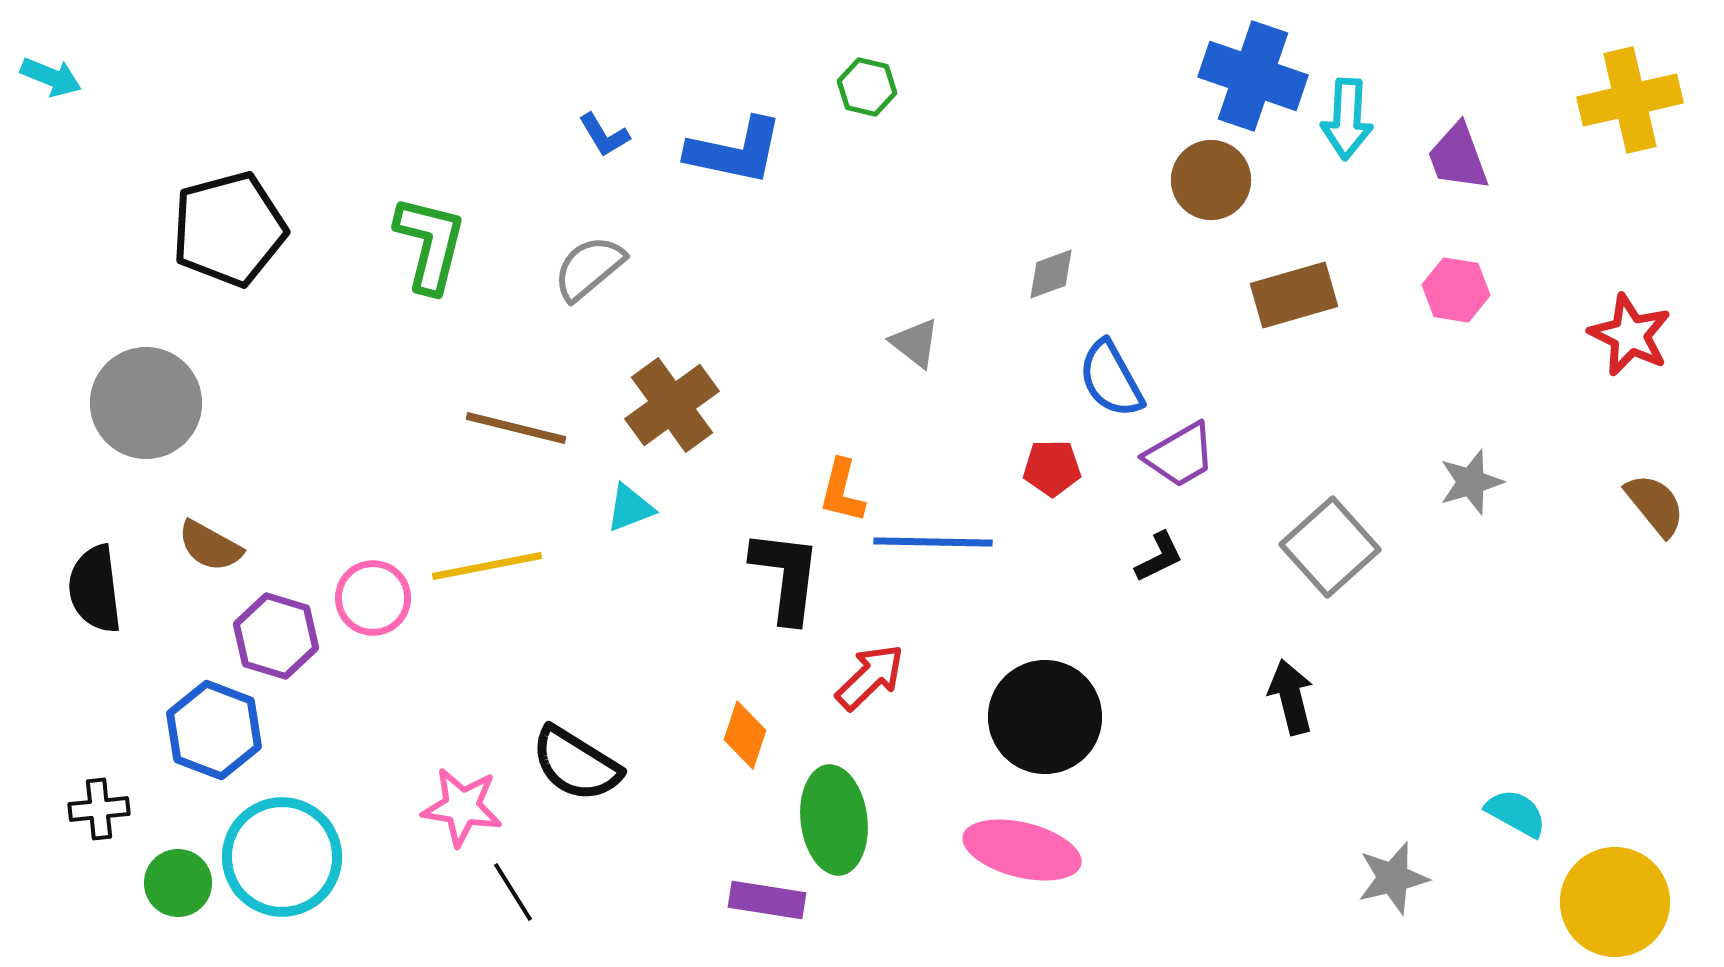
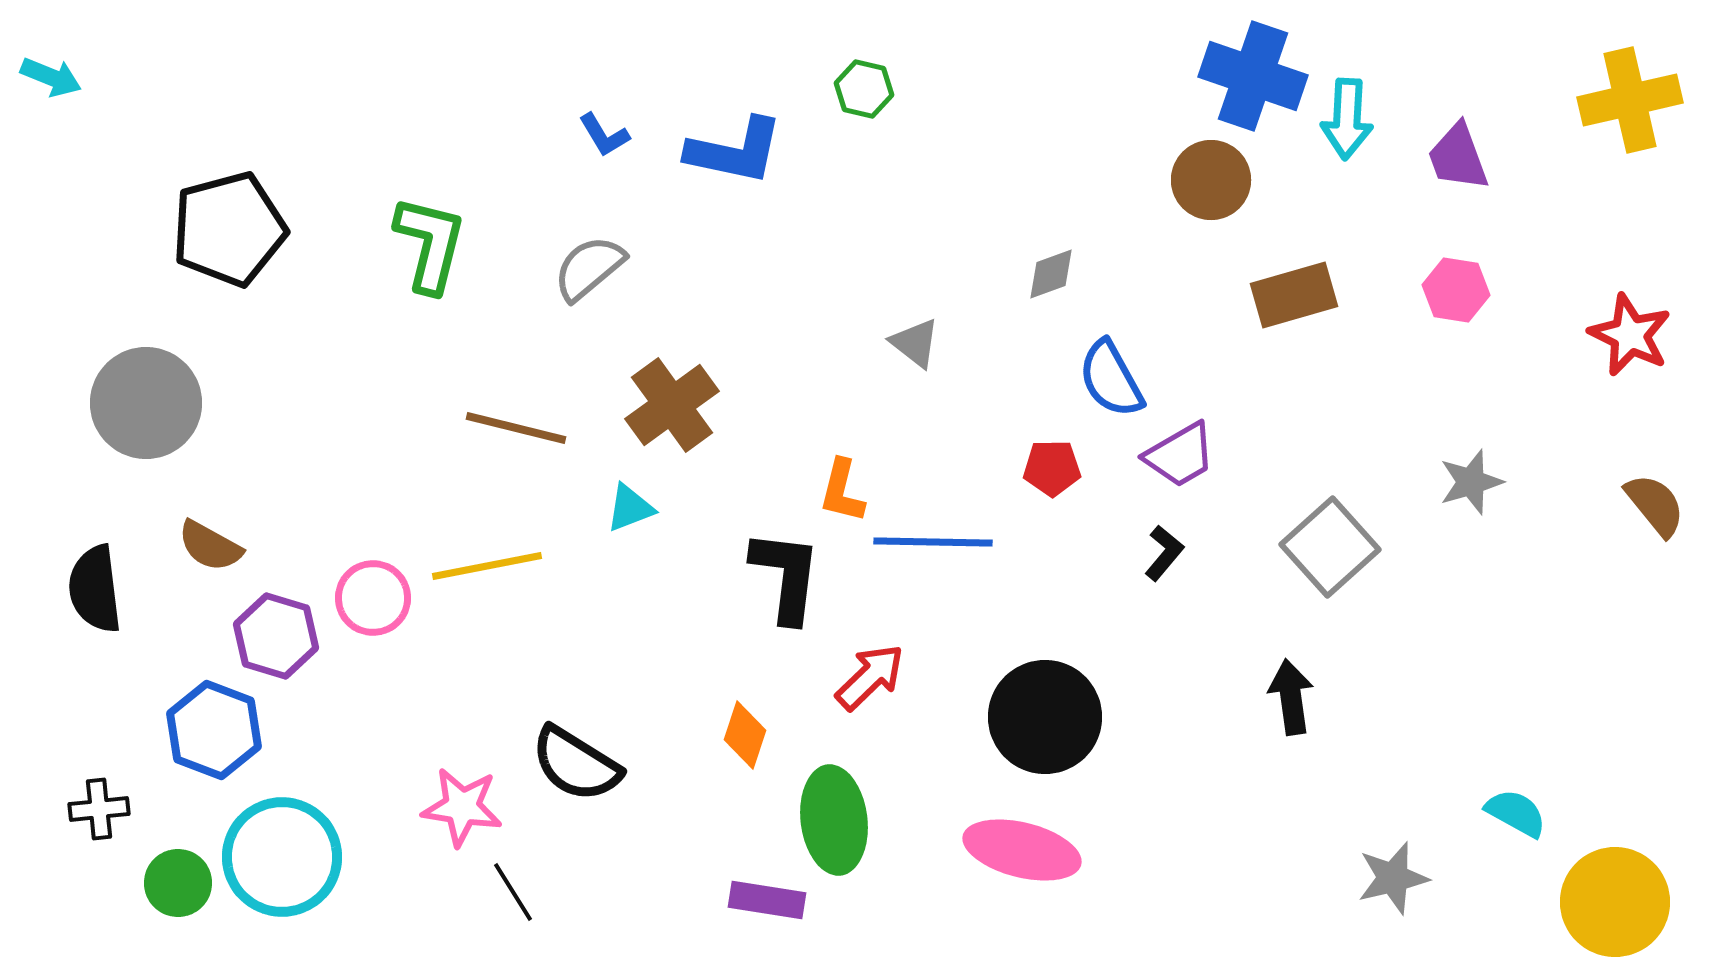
green hexagon at (867, 87): moved 3 px left, 2 px down
black L-shape at (1159, 557): moved 5 px right, 4 px up; rotated 24 degrees counterclockwise
black arrow at (1291, 697): rotated 6 degrees clockwise
